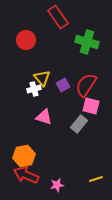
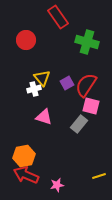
purple square: moved 4 px right, 2 px up
yellow line: moved 3 px right, 3 px up
